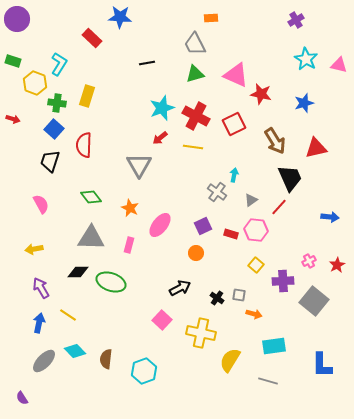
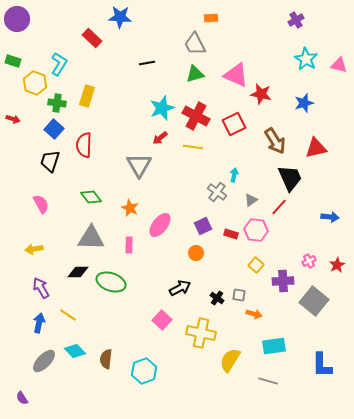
pink rectangle at (129, 245): rotated 14 degrees counterclockwise
